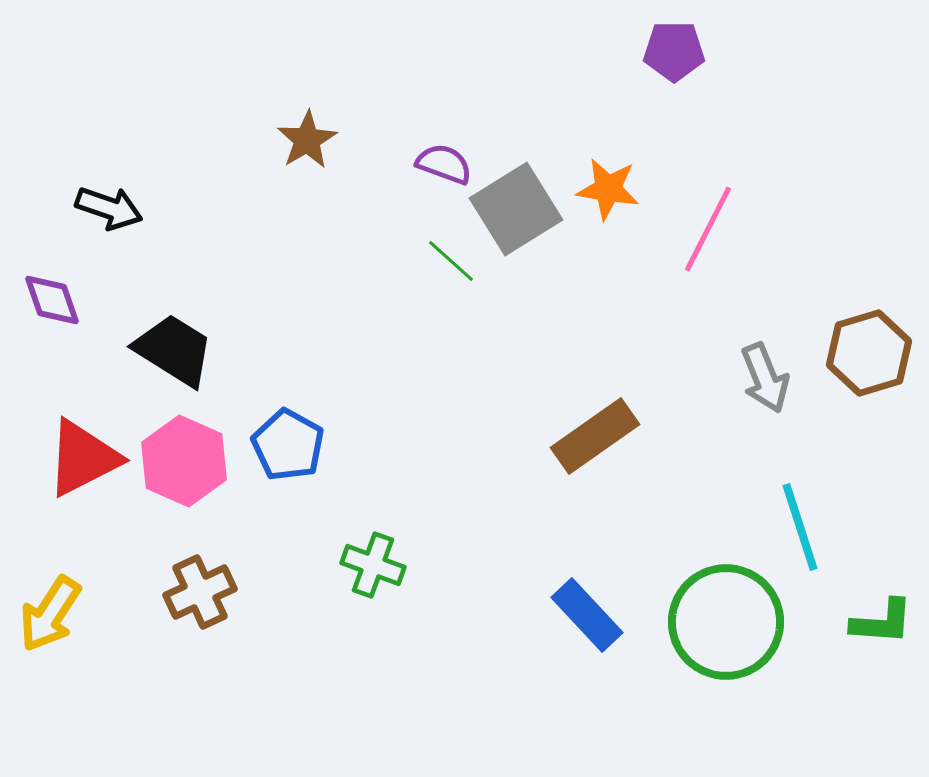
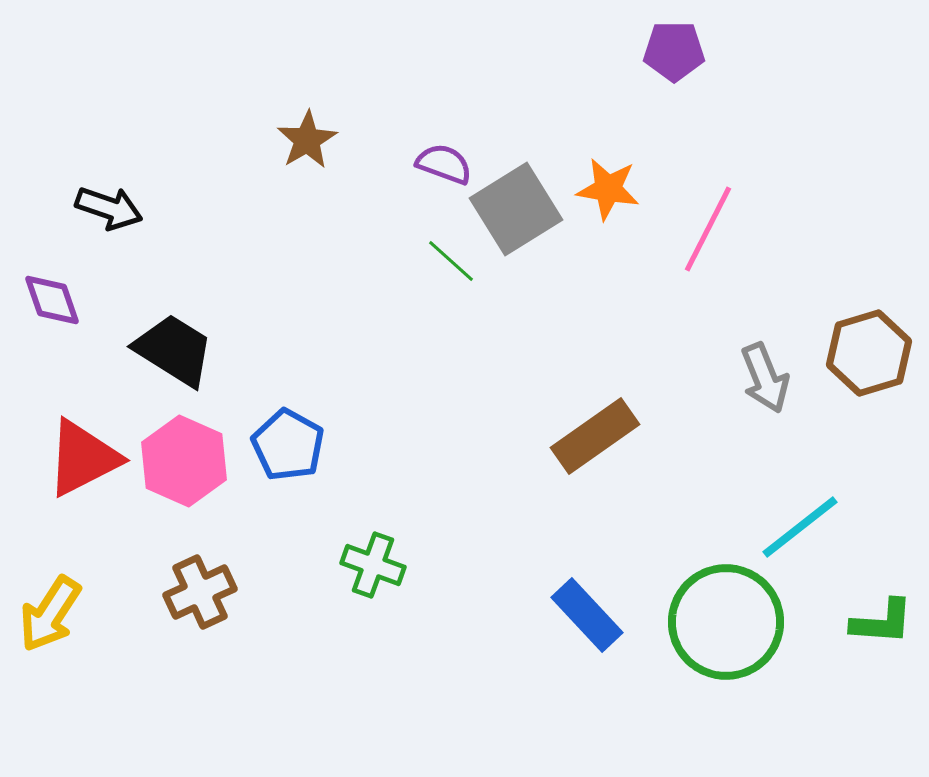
cyan line: rotated 70 degrees clockwise
